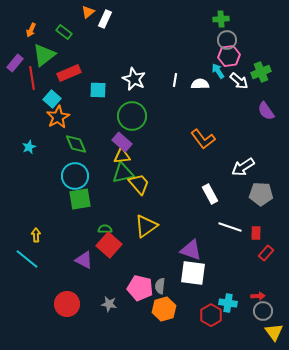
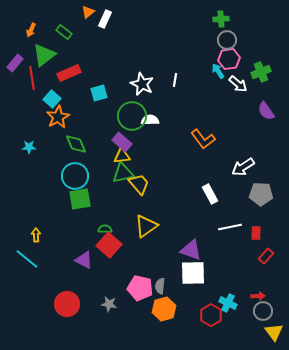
pink hexagon at (229, 56): moved 3 px down
white star at (134, 79): moved 8 px right, 5 px down
white arrow at (239, 81): moved 1 px left, 3 px down
white semicircle at (200, 84): moved 50 px left, 36 px down
cyan square at (98, 90): moved 1 px right, 3 px down; rotated 18 degrees counterclockwise
cyan star at (29, 147): rotated 24 degrees clockwise
white line at (230, 227): rotated 30 degrees counterclockwise
red rectangle at (266, 253): moved 3 px down
white square at (193, 273): rotated 8 degrees counterclockwise
cyan cross at (228, 303): rotated 18 degrees clockwise
